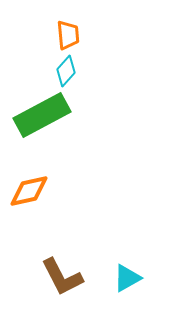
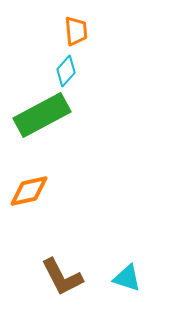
orange trapezoid: moved 8 px right, 4 px up
cyan triangle: rotated 48 degrees clockwise
